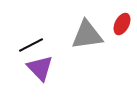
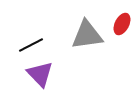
purple triangle: moved 6 px down
